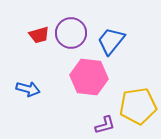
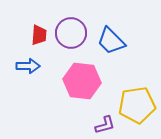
red trapezoid: rotated 70 degrees counterclockwise
blue trapezoid: rotated 84 degrees counterclockwise
pink hexagon: moved 7 px left, 4 px down
blue arrow: moved 23 px up; rotated 15 degrees counterclockwise
yellow pentagon: moved 1 px left, 1 px up
